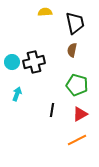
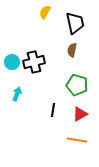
yellow semicircle: rotated 56 degrees counterclockwise
black line: moved 1 px right
orange line: rotated 36 degrees clockwise
